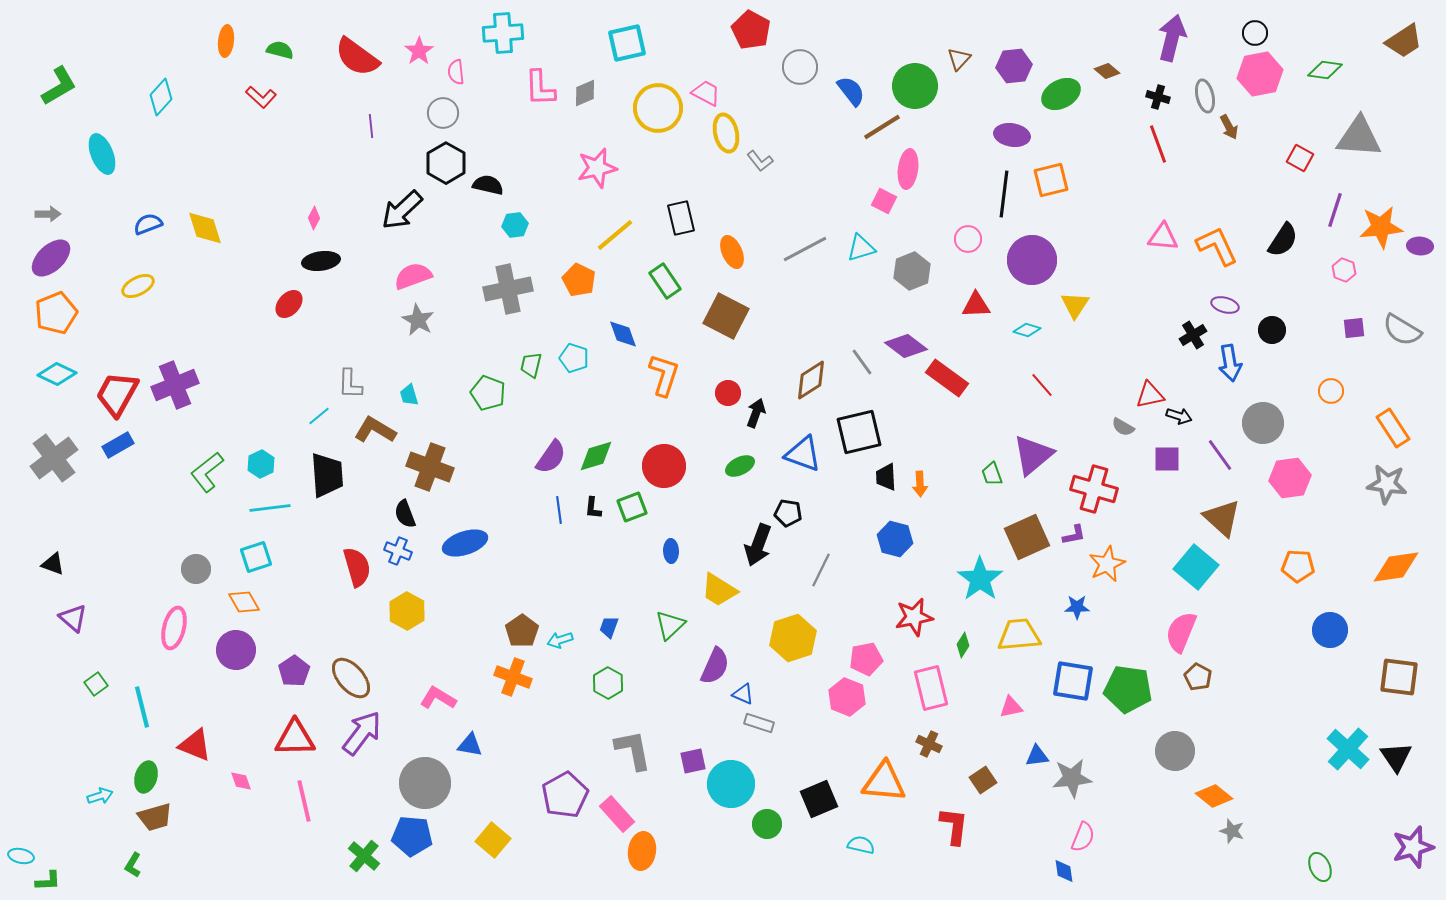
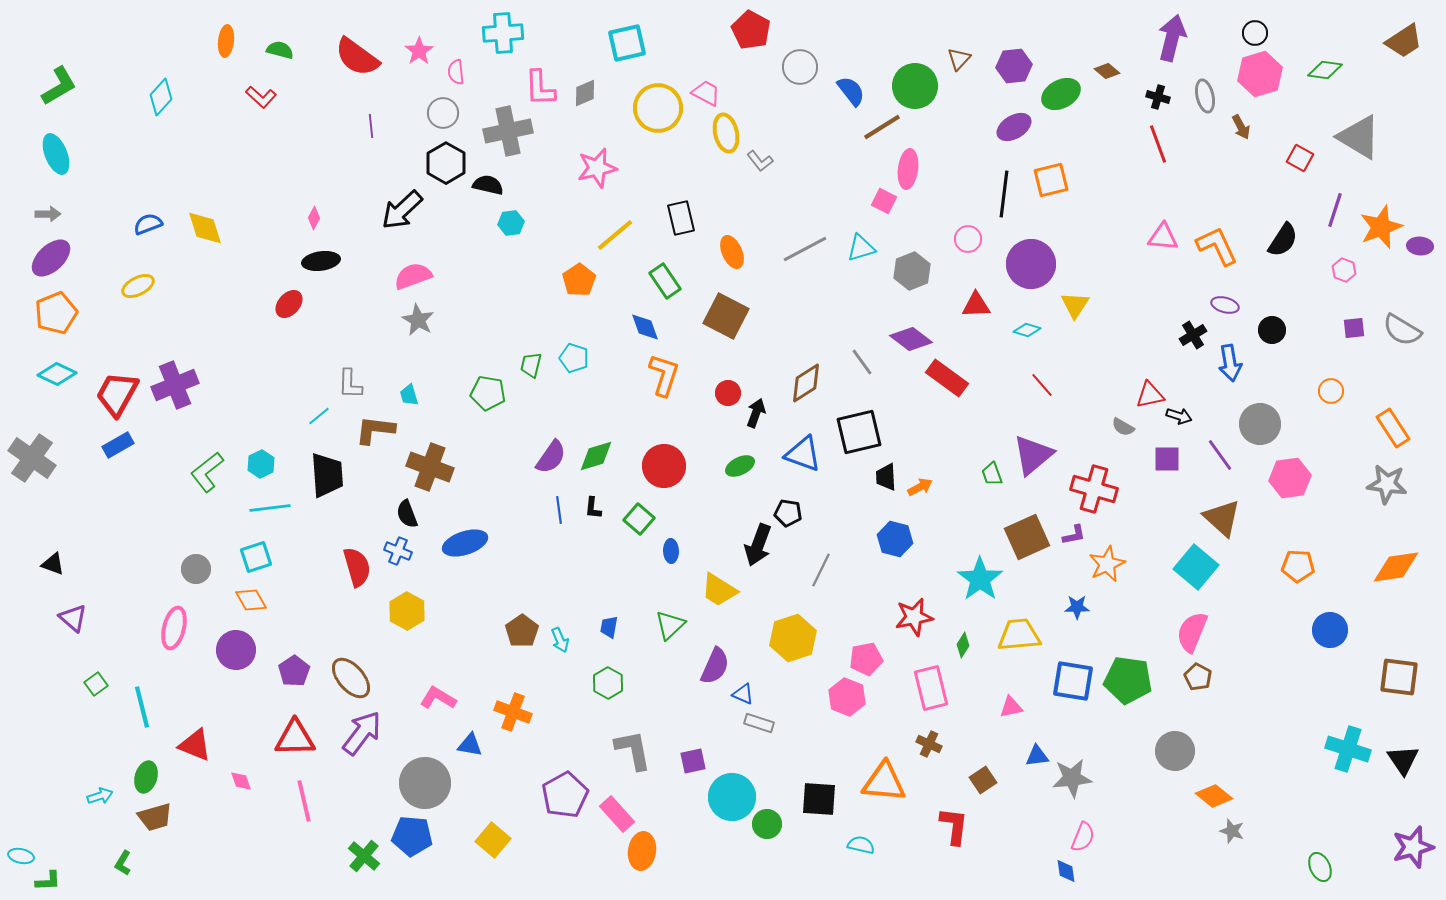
pink hexagon at (1260, 74): rotated 6 degrees counterclockwise
brown arrow at (1229, 127): moved 12 px right
purple ellipse at (1012, 135): moved 2 px right, 8 px up; rotated 40 degrees counterclockwise
gray triangle at (1359, 137): rotated 27 degrees clockwise
cyan ellipse at (102, 154): moved 46 px left
cyan hexagon at (515, 225): moved 4 px left, 2 px up
orange star at (1381, 227): rotated 15 degrees counterclockwise
purple circle at (1032, 260): moved 1 px left, 4 px down
orange pentagon at (579, 280): rotated 12 degrees clockwise
gray cross at (508, 289): moved 158 px up
blue diamond at (623, 334): moved 22 px right, 7 px up
purple diamond at (906, 346): moved 5 px right, 7 px up
brown diamond at (811, 380): moved 5 px left, 3 px down
green pentagon at (488, 393): rotated 12 degrees counterclockwise
gray circle at (1263, 423): moved 3 px left, 1 px down
brown L-shape at (375, 430): rotated 24 degrees counterclockwise
gray cross at (54, 458): moved 22 px left; rotated 18 degrees counterclockwise
orange arrow at (920, 484): moved 3 px down; rotated 115 degrees counterclockwise
green square at (632, 507): moved 7 px right, 12 px down; rotated 28 degrees counterclockwise
black semicircle at (405, 514): moved 2 px right
orange diamond at (244, 602): moved 7 px right, 2 px up
blue trapezoid at (609, 627): rotated 10 degrees counterclockwise
pink semicircle at (1181, 632): moved 11 px right
cyan arrow at (560, 640): rotated 95 degrees counterclockwise
orange cross at (513, 677): moved 35 px down
green pentagon at (1128, 689): moved 9 px up
cyan cross at (1348, 749): rotated 24 degrees counterclockwise
black triangle at (1396, 757): moved 7 px right, 3 px down
cyan circle at (731, 784): moved 1 px right, 13 px down
black square at (819, 799): rotated 27 degrees clockwise
green L-shape at (133, 865): moved 10 px left, 2 px up
blue diamond at (1064, 871): moved 2 px right
